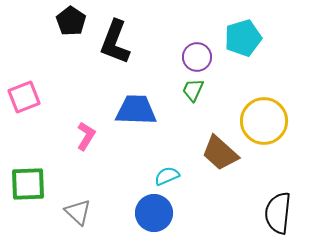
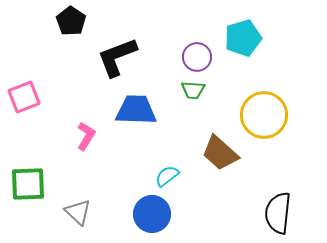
black L-shape: moved 2 px right, 15 px down; rotated 48 degrees clockwise
green trapezoid: rotated 110 degrees counterclockwise
yellow circle: moved 6 px up
cyan semicircle: rotated 15 degrees counterclockwise
blue circle: moved 2 px left, 1 px down
